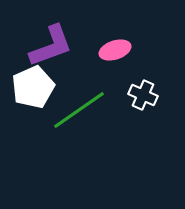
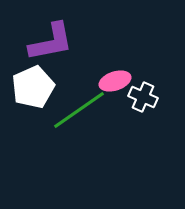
purple L-shape: moved 4 px up; rotated 9 degrees clockwise
pink ellipse: moved 31 px down
white cross: moved 2 px down
